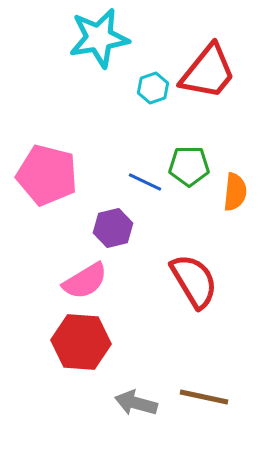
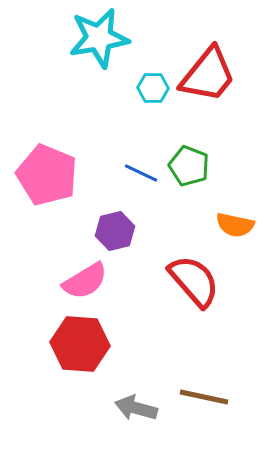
red trapezoid: moved 3 px down
cyan hexagon: rotated 20 degrees clockwise
green pentagon: rotated 21 degrees clockwise
pink pentagon: rotated 8 degrees clockwise
blue line: moved 4 px left, 9 px up
orange semicircle: moved 33 px down; rotated 96 degrees clockwise
purple hexagon: moved 2 px right, 3 px down
red semicircle: rotated 10 degrees counterclockwise
red hexagon: moved 1 px left, 2 px down
gray arrow: moved 5 px down
